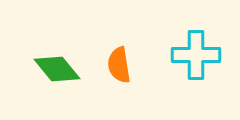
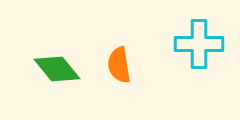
cyan cross: moved 3 px right, 11 px up
